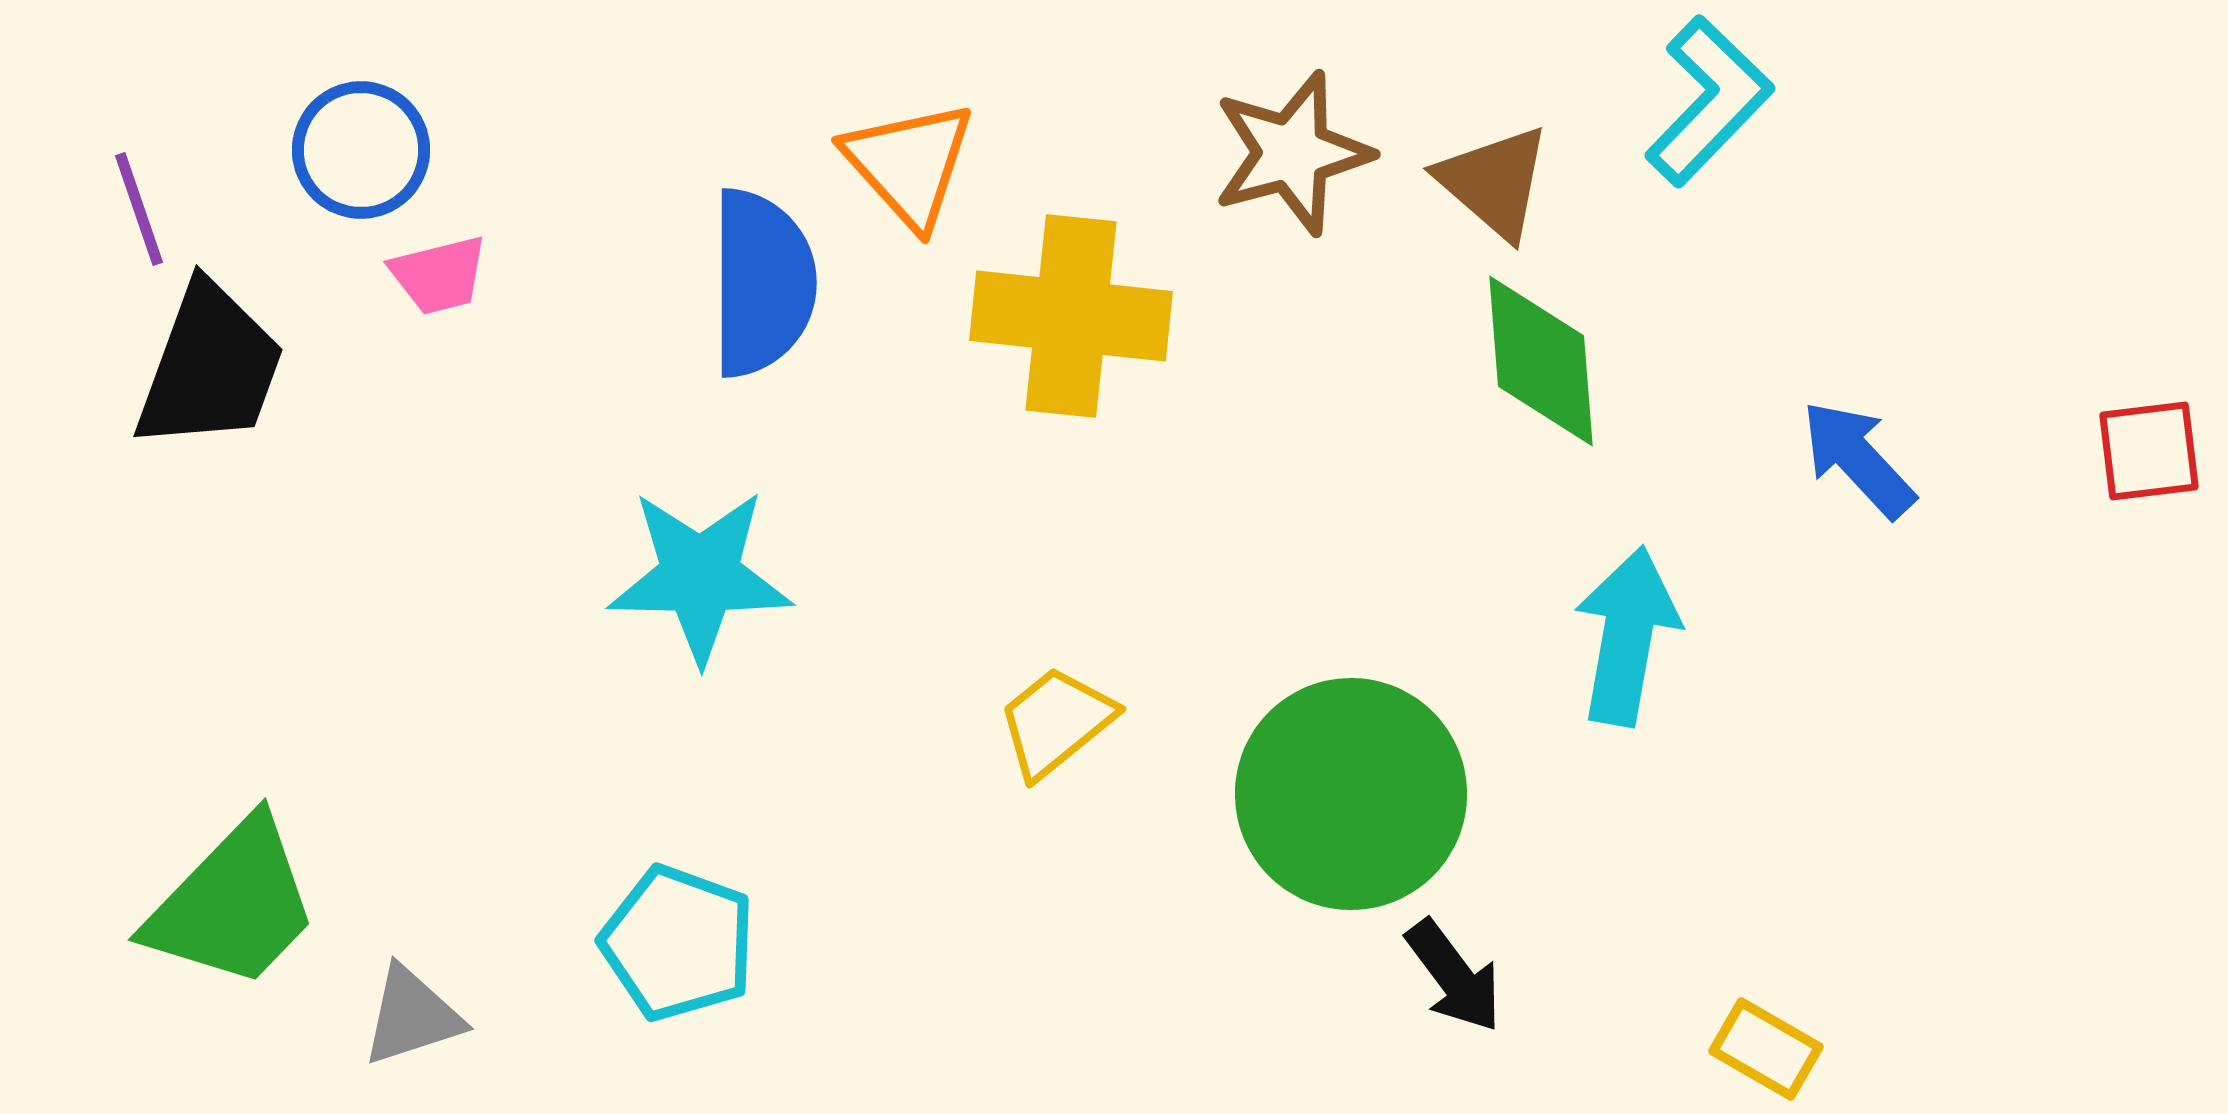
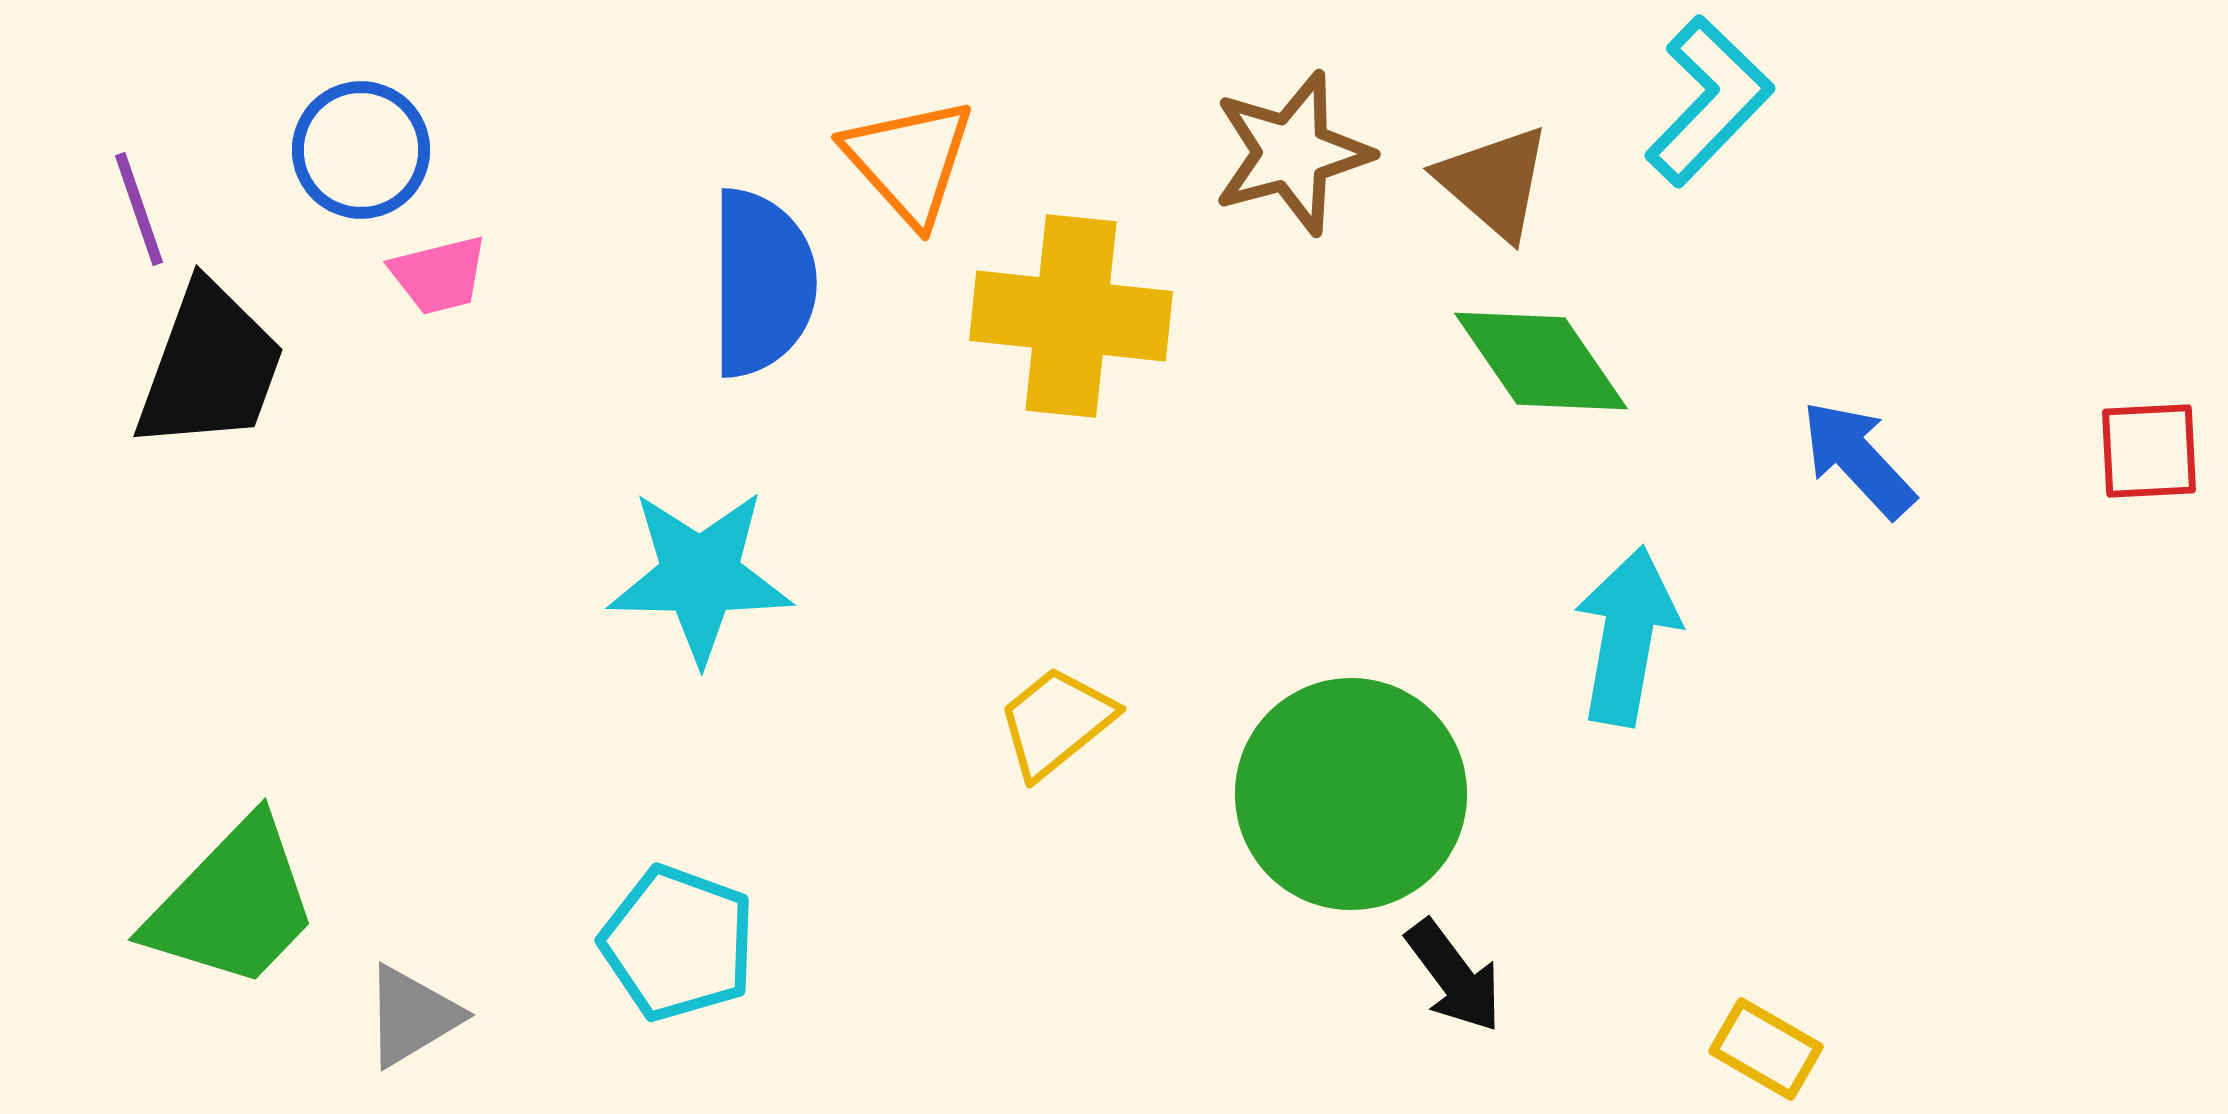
orange triangle: moved 3 px up
green diamond: rotated 30 degrees counterclockwise
red square: rotated 4 degrees clockwise
gray triangle: rotated 13 degrees counterclockwise
